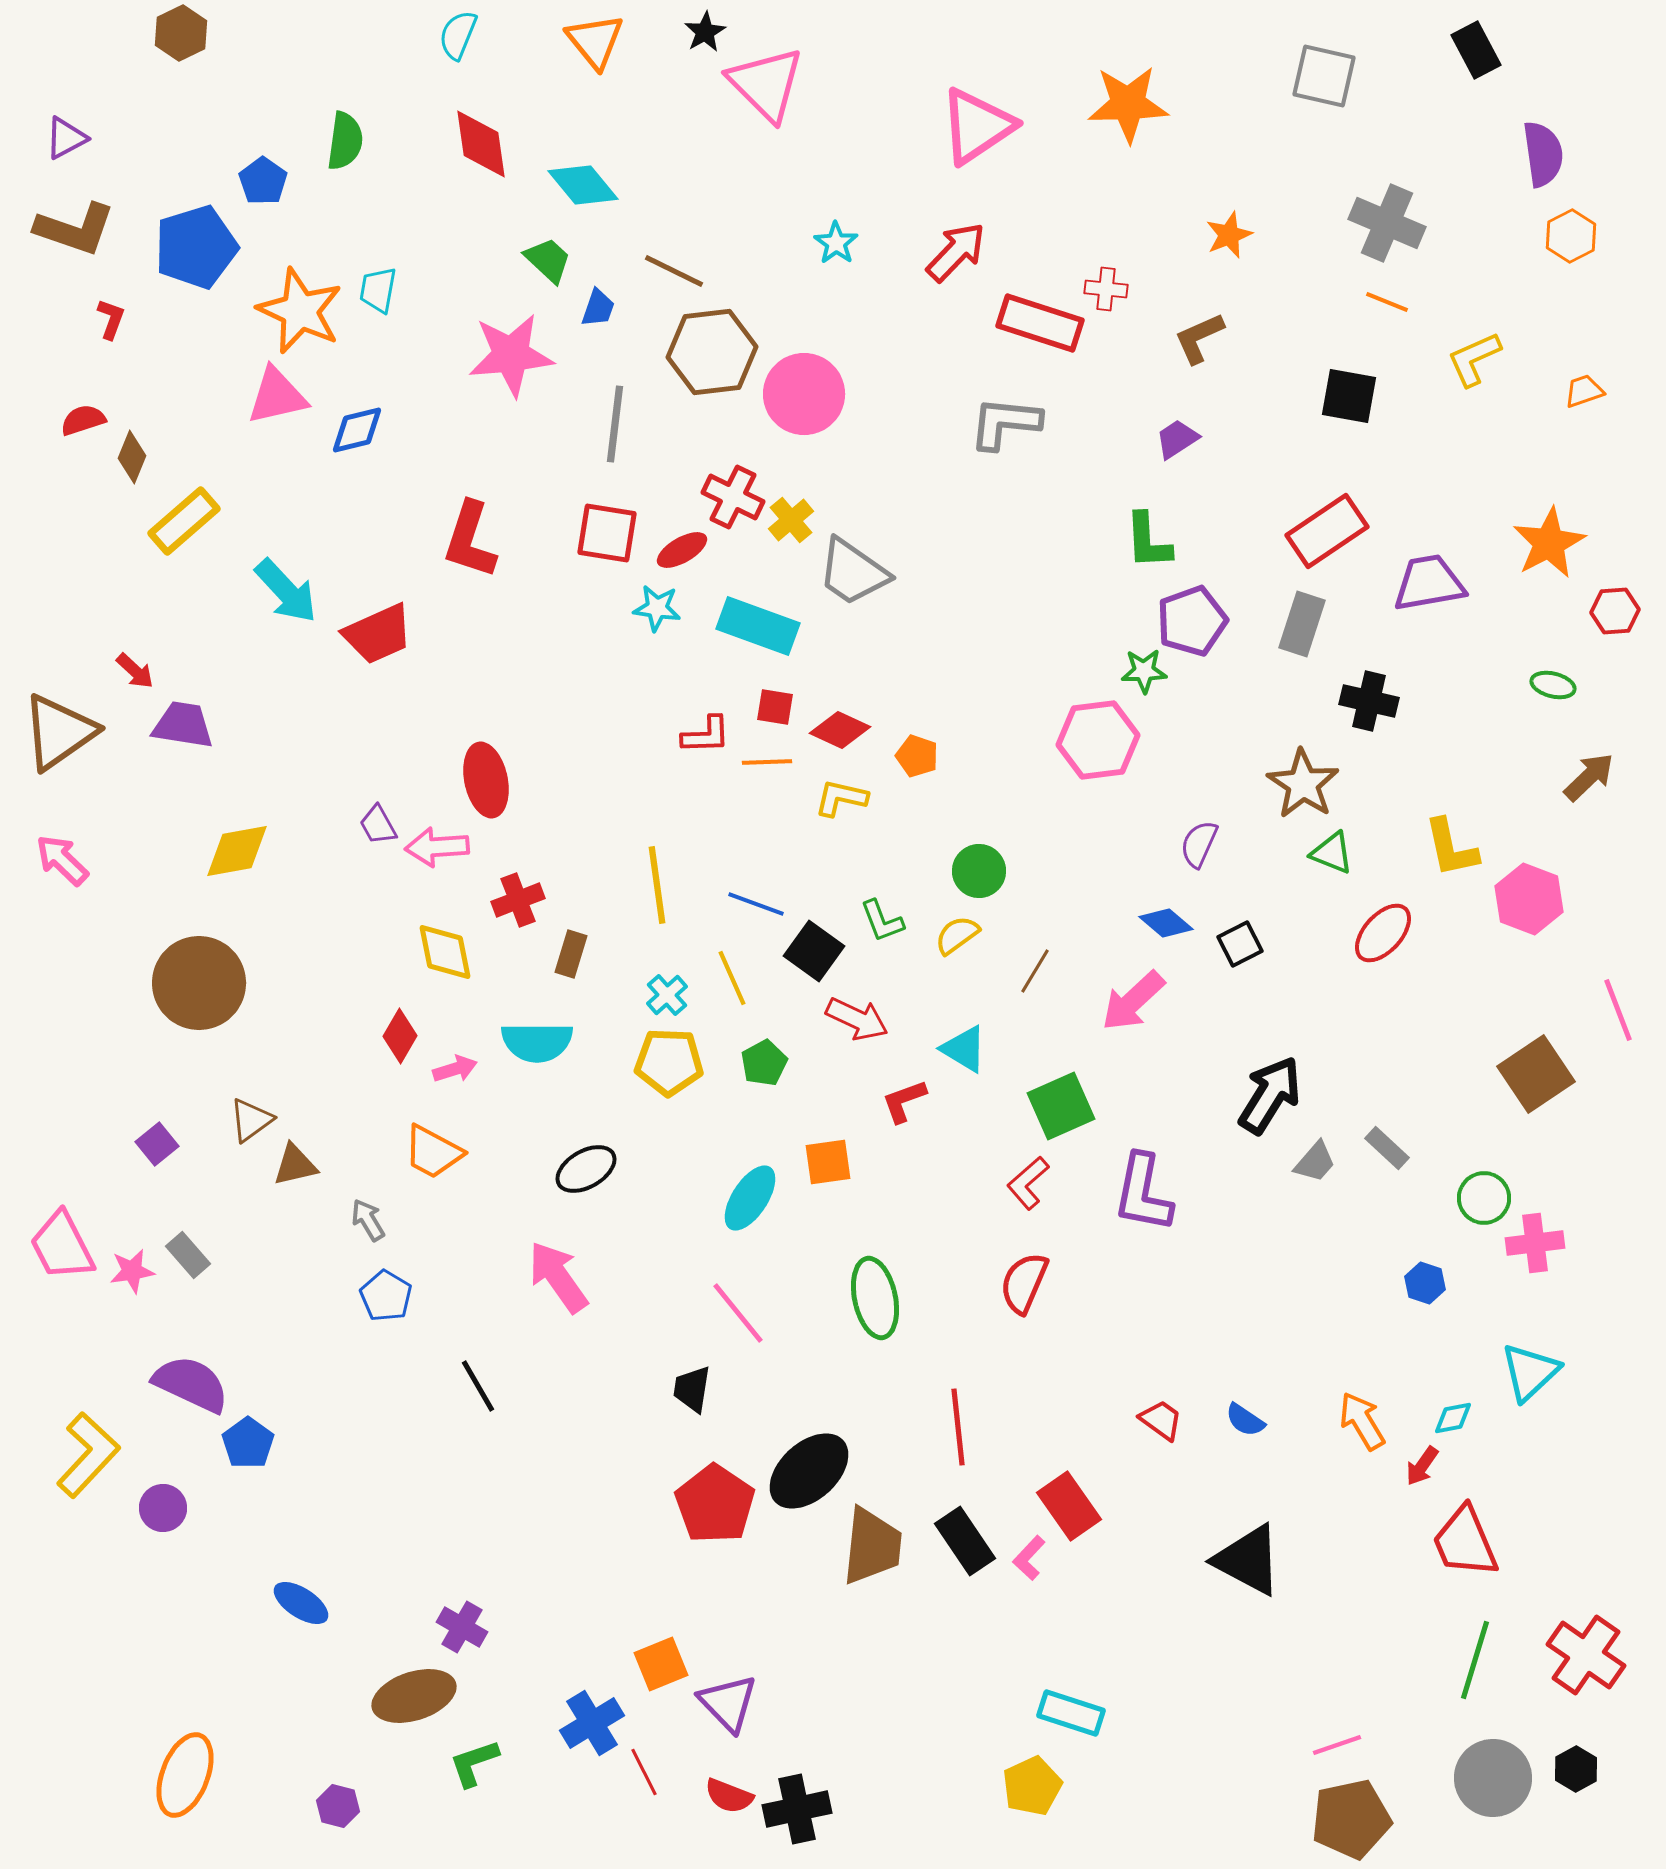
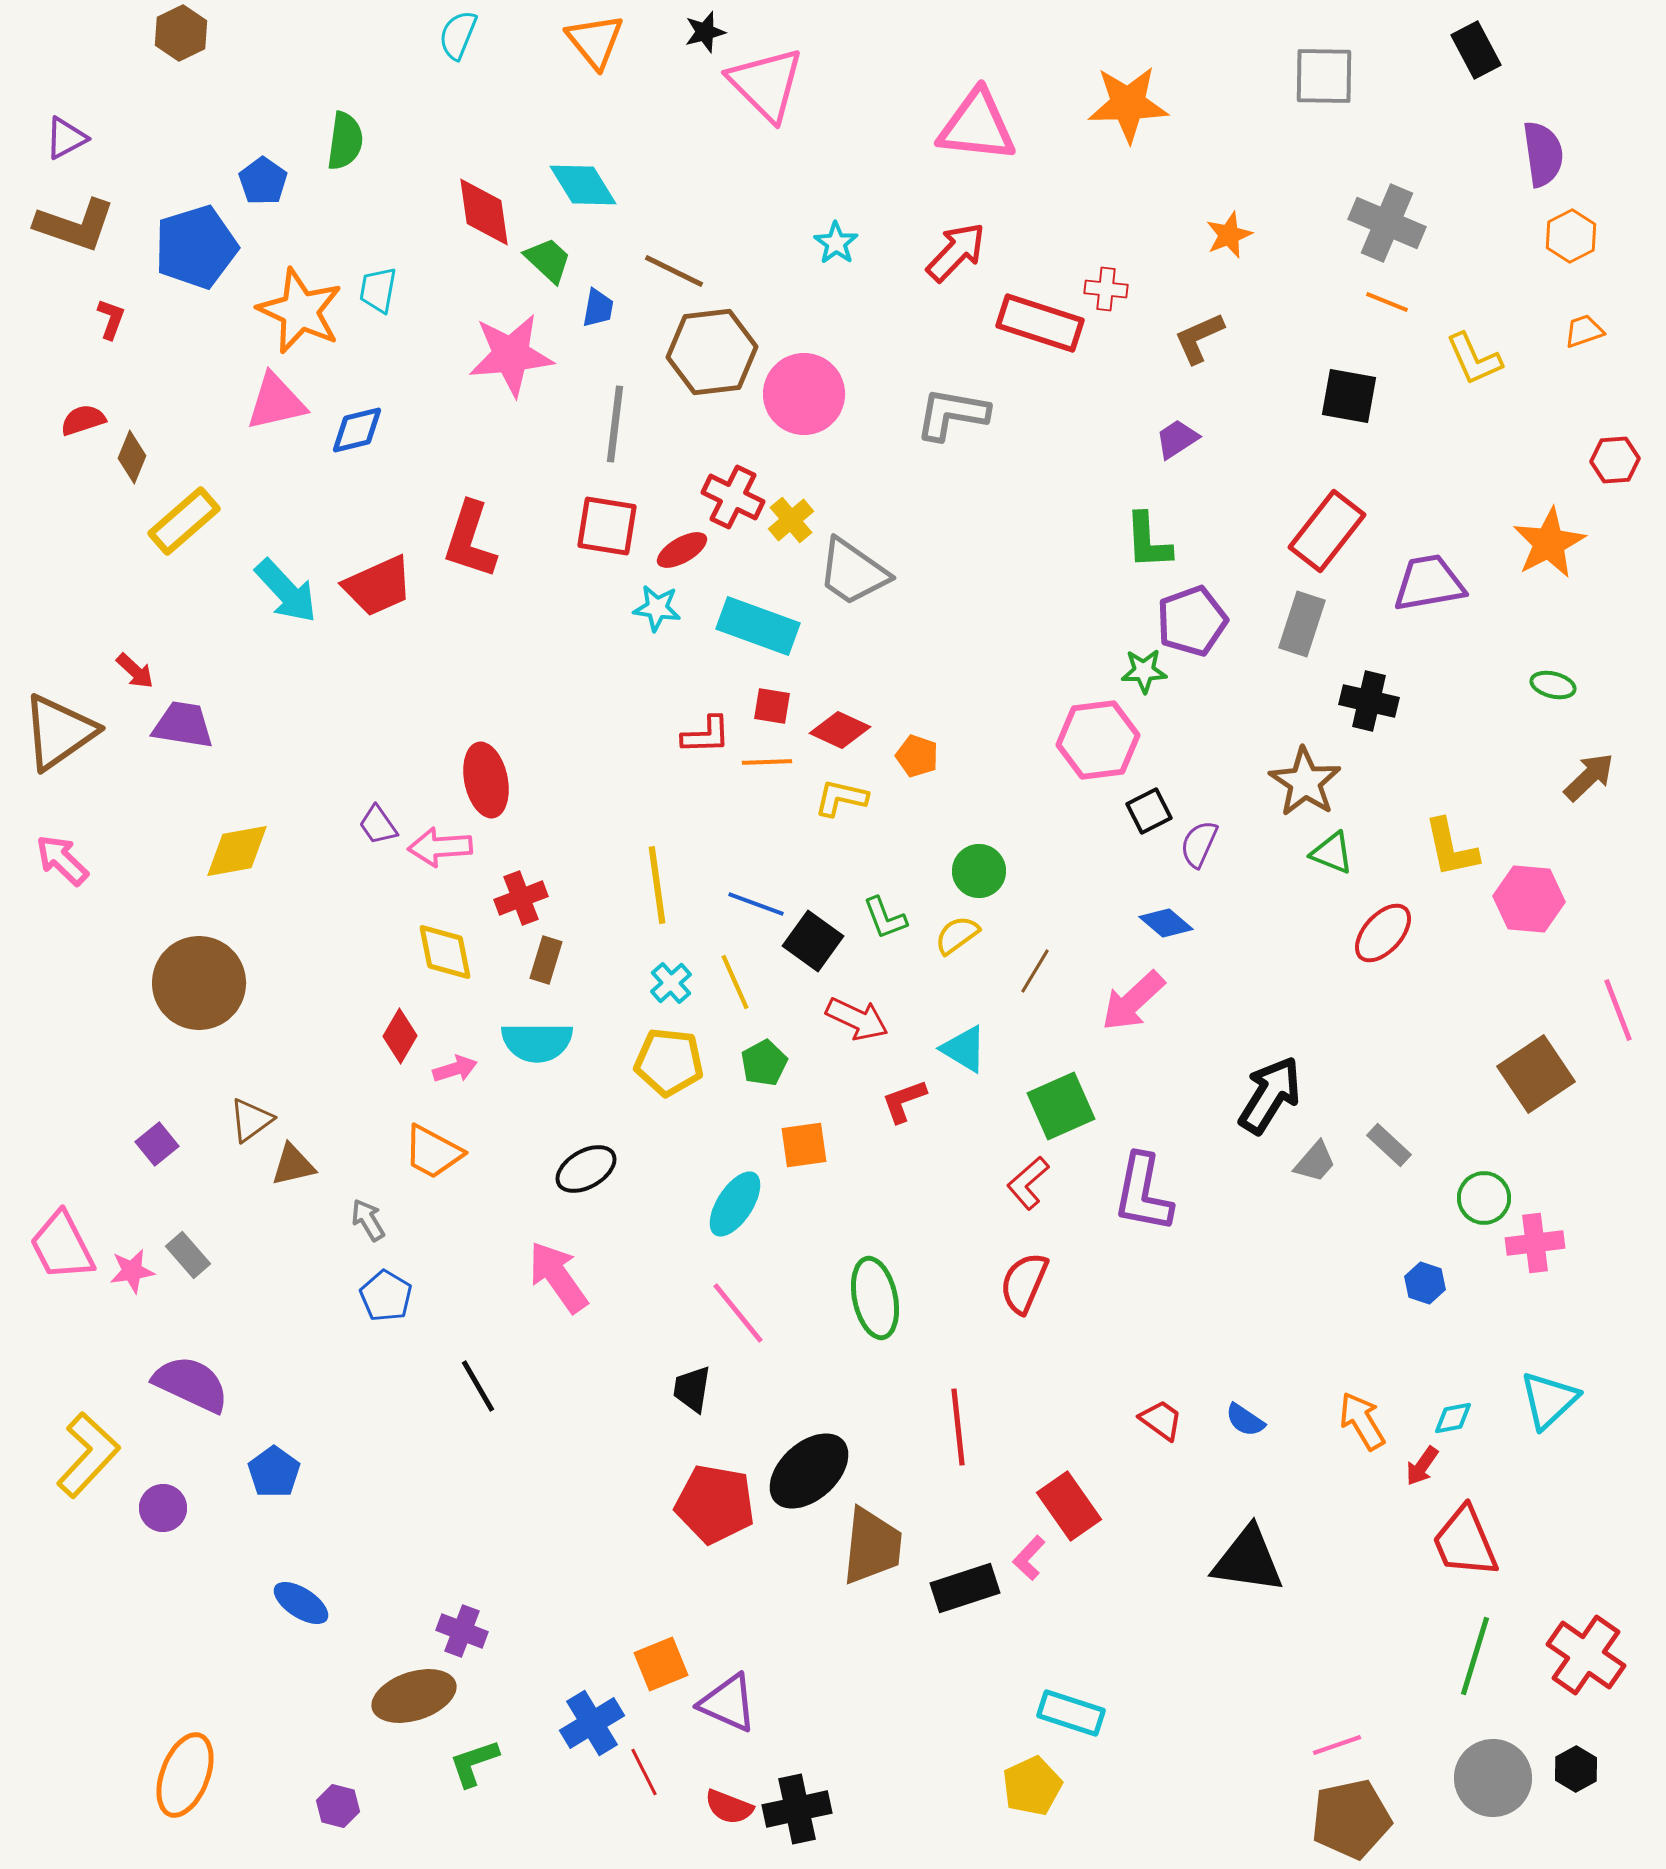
black star at (705, 32): rotated 15 degrees clockwise
gray square at (1324, 76): rotated 12 degrees counterclockwise
pink triangle at (977, 126): rotated 40 degrees clockwise
red diamond at (481, 144): moved 3 px right, 68 px down
cyan diamond at (583, 185): rotated 8 degrees clockwise
brown L-shape at (75, 229): moved 4 px up
blue trapezoid at (598, 308): rotated 9 degrees counterclockwise
yellow L-shape at (1474, 359): rotated 90 degrees counterclockwise
orange trapezoid at (1584, 391): moved 60 px up
pink triangle at (277, 396): moved 1 px left, 6 px down
gray L-shape at (1005, 423): moved 53 px left, 9 px up; rotated 4 degrees clockwise
red rectangle at (1327, 531): rotated 18 degrees counterclockwise
red square at (607, 533): moved 7 px up
red hexagon at (1615, 611): moved 151 px up
red trapezoid at (378, 634): moved 48 px up
red square at (775, 707): moved 3 px left, 1 px up
brown star at (1303, 784): moved 2 px right, 2 px up
purple trapezoid at (378, 825): rotated 6 degrees counterclockwise
pink arrow at (437, 847): moved 3 px right
pink hexagon at (1529, 899): rotated 16 degrees counterclockwise
red cross at (518, 900): moved 3 px right, 2 px up
green L-shape at (882, 921): moved 3 px right, 3 px up
black square at (1240, 944): moved 91 px left, 133 px up
black square at (814, 951): moved 1 px left, 10 px up
brown rectangle at (571, 954): moved 25 px left, 6 px down
yellow line at (732, 978): moved 3 px right, 4 px down
cyan cross at (667, 995): moved 4 px right, 12 px up
yellow pentagon at (669, 1062): rotated 4 degrees clockwise
gray rectangle at (1387, 1148): moved 2 px right, 3 px up
orange square at (828, 1162): moved 24 px left, 17 px up
brown triangle at (295, 1165): moved 2 px left
cyan ellipse at (750, 1198): moved 15 px left, 6 px down
cyan triangle at (1530, 1372): moved 19 px right, 28 px down
blue pentagon at (248, 1443): moved 26 px right, 29 px down
red pentagon at (715, 1504): rotated 24 degrees counterclockwise
black rectangle at (965, 1541): moved 47 px down; rotated 74 degrees counterclockwise
black triangle at (1248, 1560): rotated 20 degrees counterclockwise
purple cross at (462, 1627): moved 4 px down; rotated 9 degrees counterclockwise
green line at (1475, 1660): moved 4 px up
purple triangle at (728, 1703): rotated 22 degrees counterclockwise
red semicircle at (729, 1796): moved 11 px down
